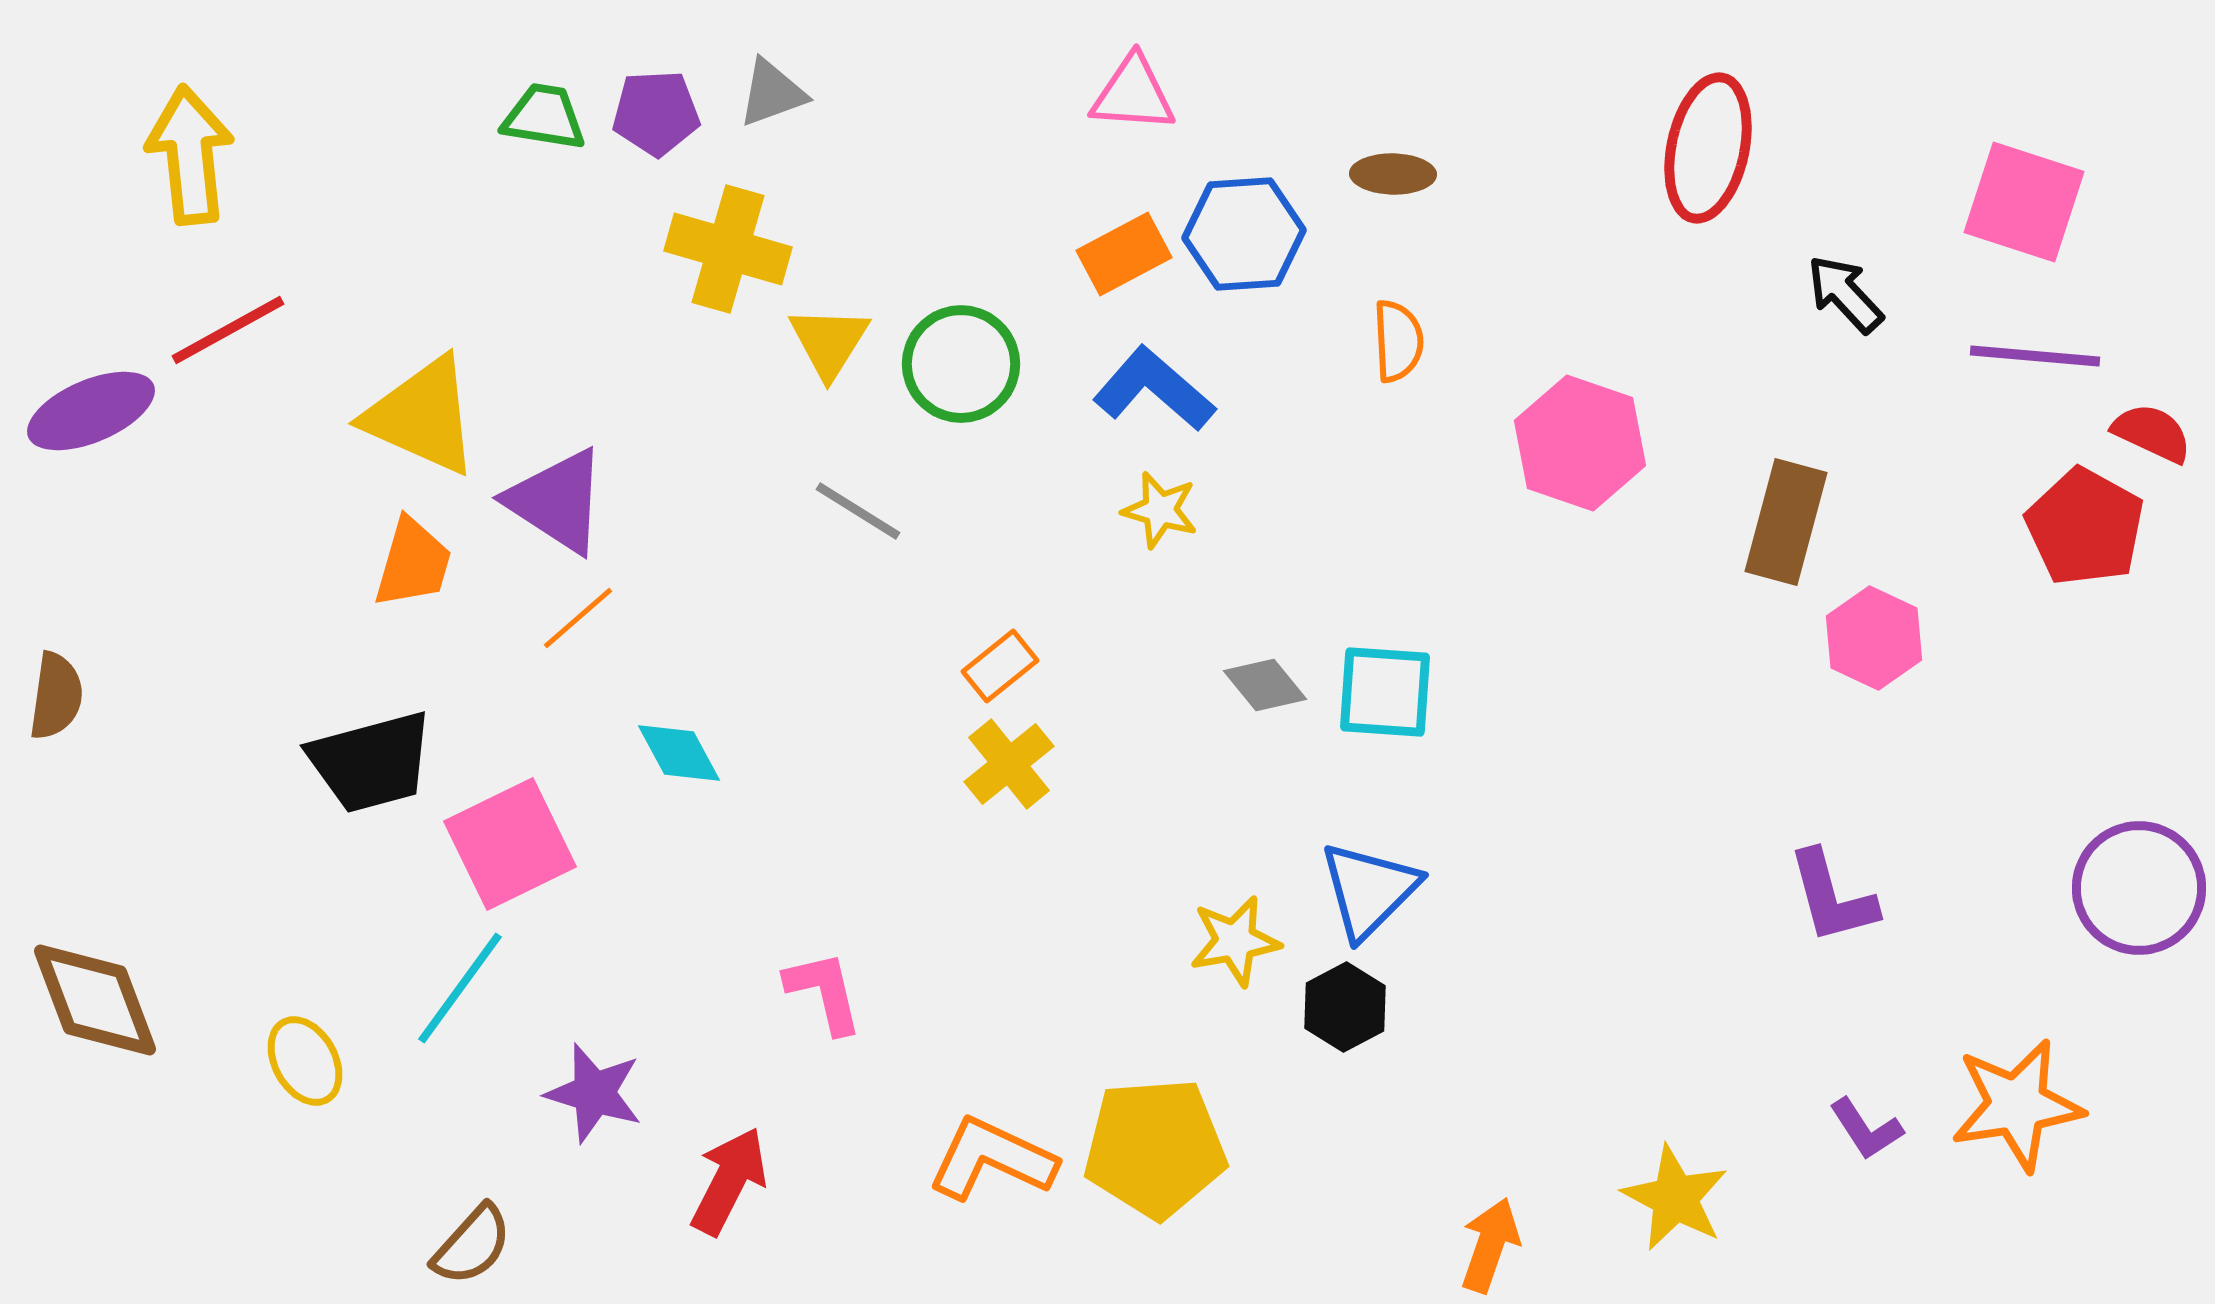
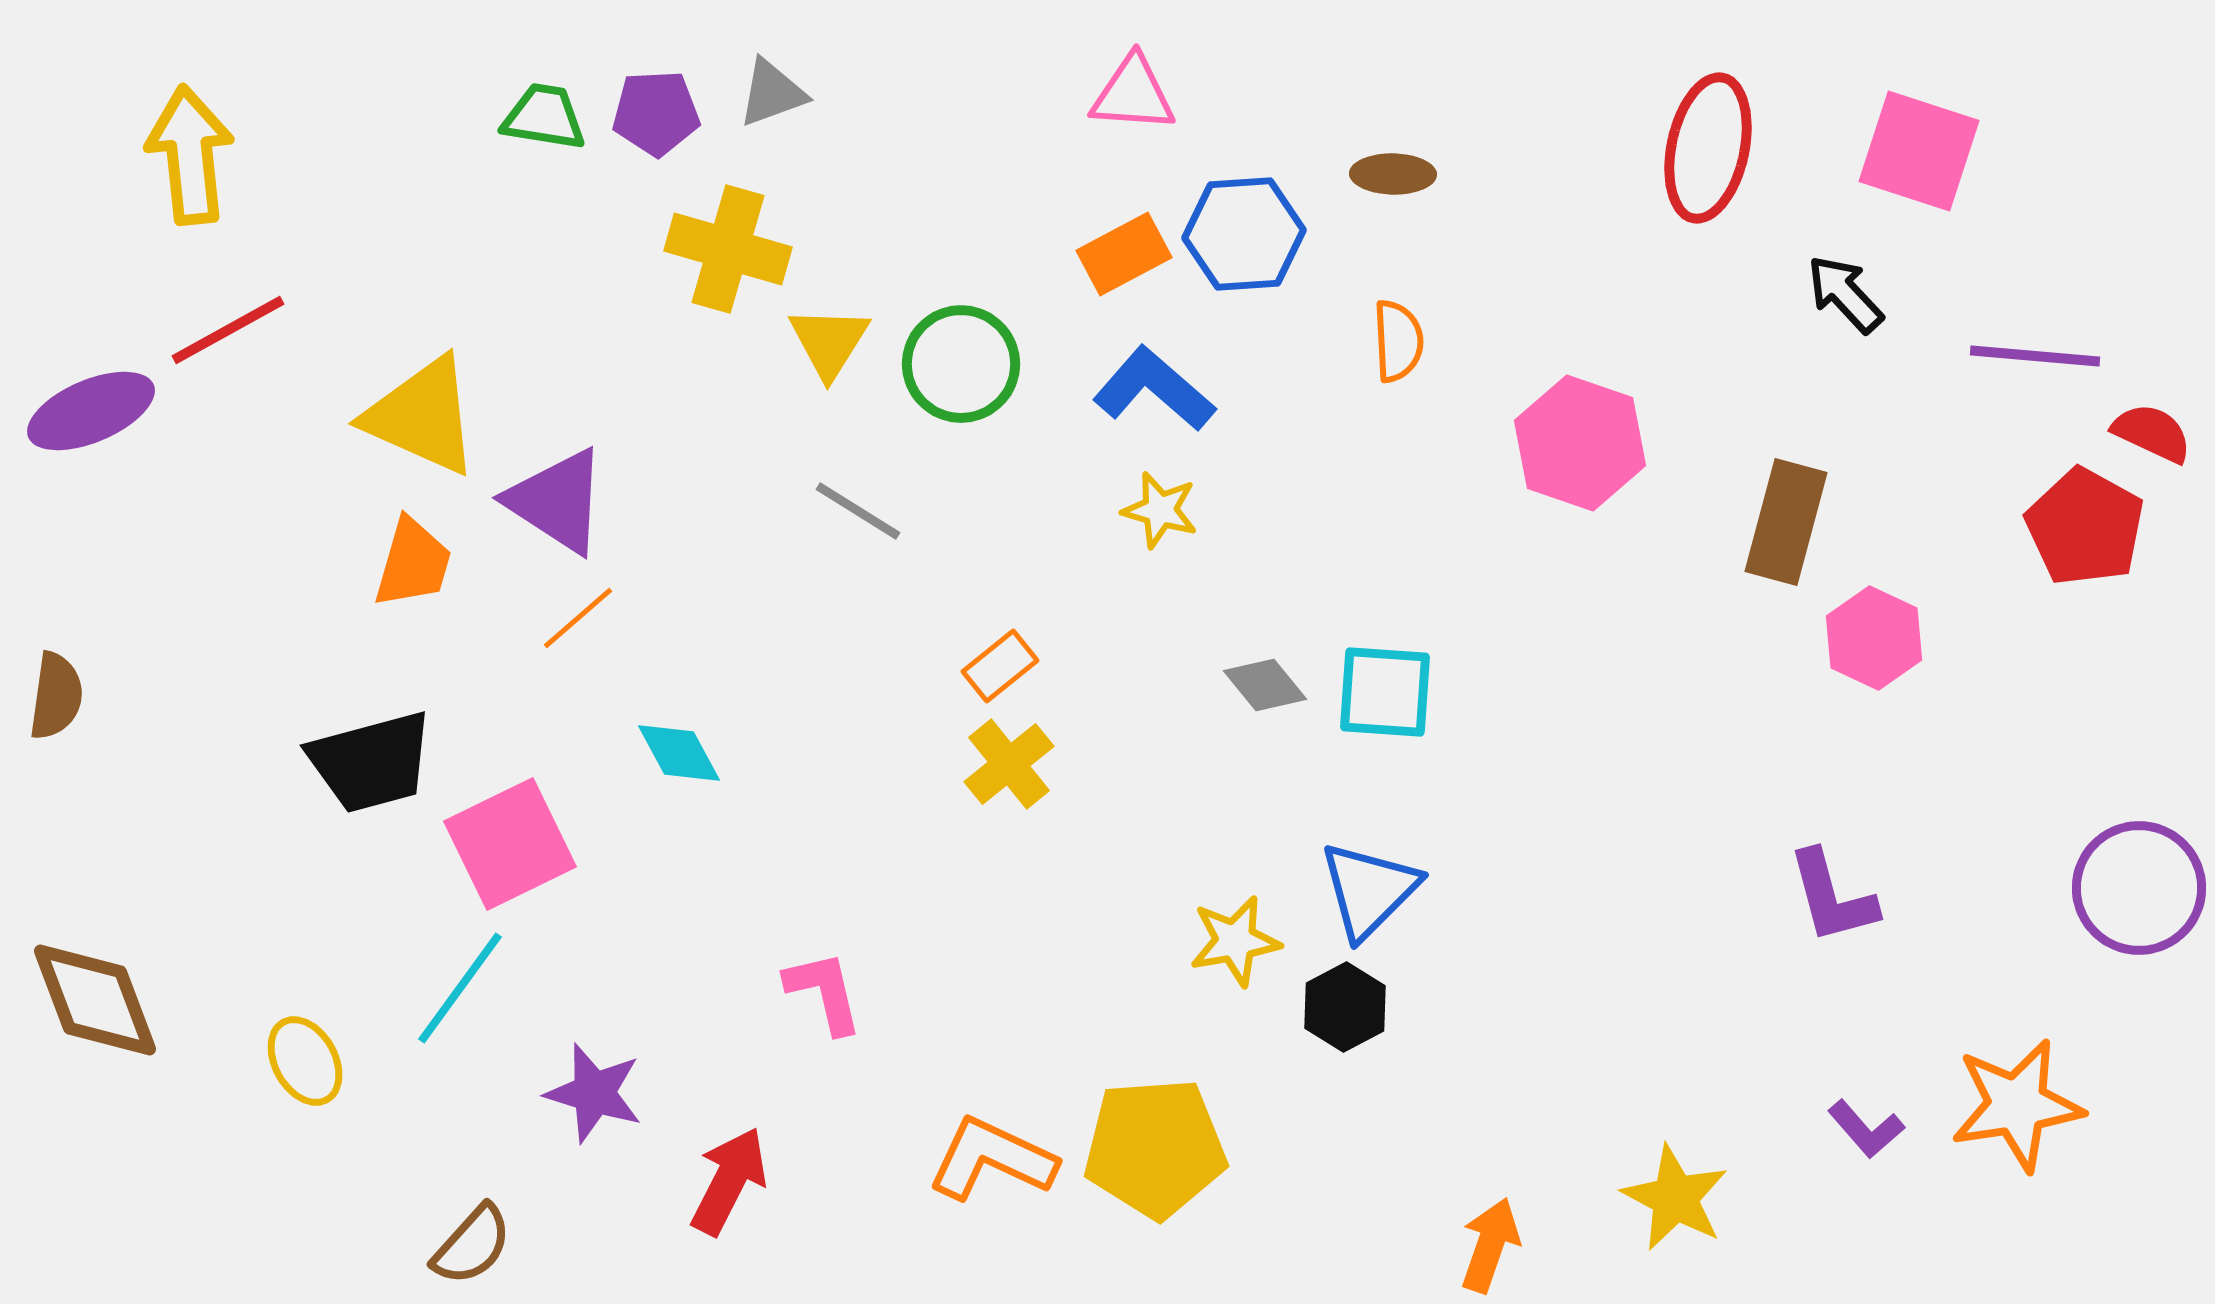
pink square at (2024, 202): moved 105 px left, 51 px up
purple L-shape at (1866, 1129): rotated 8 degrees counterclockwise
